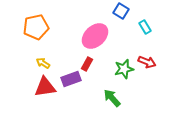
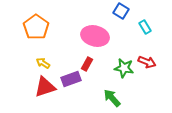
orange pentagon: rotated 25 degrees counterclockwise
pink ellipse: rotated 56 degrees clockwise
green star: moved 1 px up; rotated 24 degrees clockwise
red triangle: rotated 10 degrees counterclockwise
